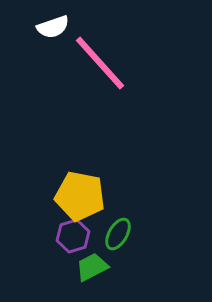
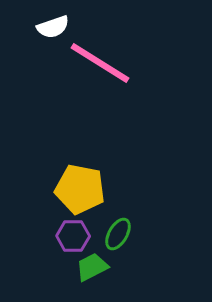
pink line: rotated 16 degrees counterclockwise
yellow pentagon: moved 7 px up
purple hexagon: rotated 16 degrees clockwise
